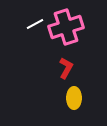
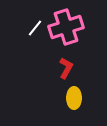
white line: moved 4 px down; rotated 24 degrees counterclockwise
